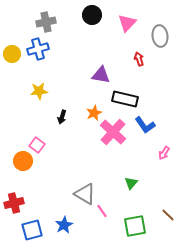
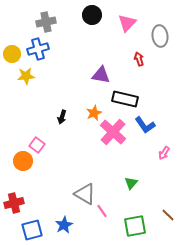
yellow star: moved 13 px left, 15 px up
